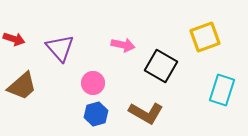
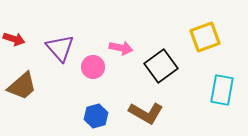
pink arrow: moved 2 px left, 3 px down
black square: rotated 24 degrees clockwise
pink circle: moved 16 px up
cyan rectangle: rotated 8 degrees counterclockwise
blue hexagon: moved 2 px down
